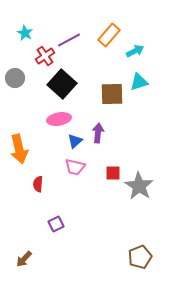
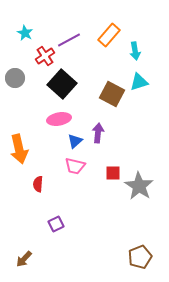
cyan arrow: rotated 108 degrees clockwise
brown square: rotated 30 degrees clockwise
pink trapezoid: moved 1 px up
